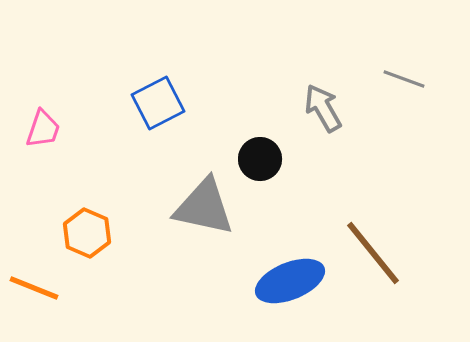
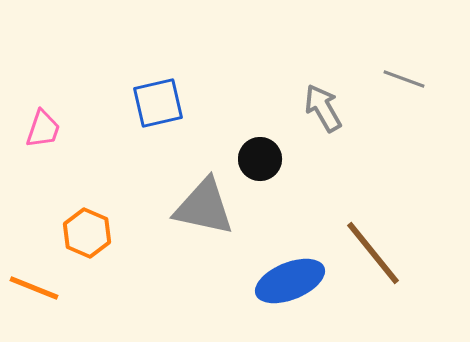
blue square: rotated 14 degrees clockwise
